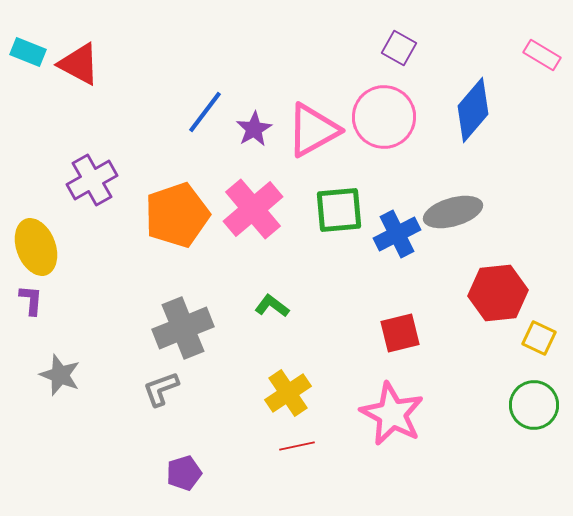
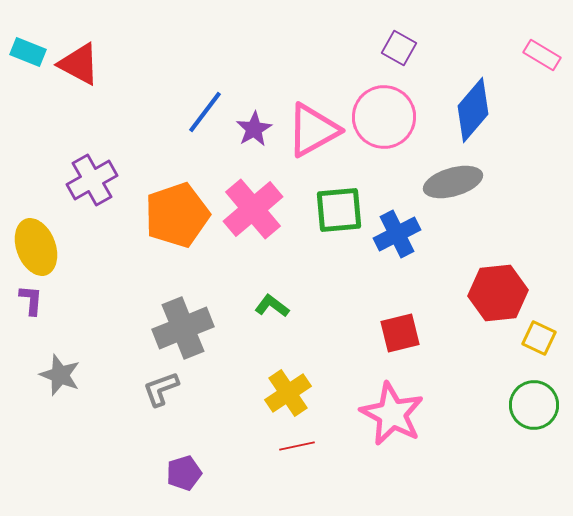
gray ellipse: moved 30 px up
